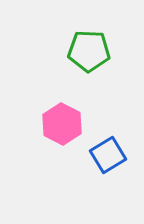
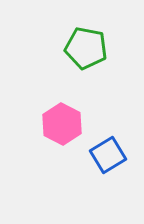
green pentagon: moved 3 px left, 3 px up; rotated 9 degrees clockwise
